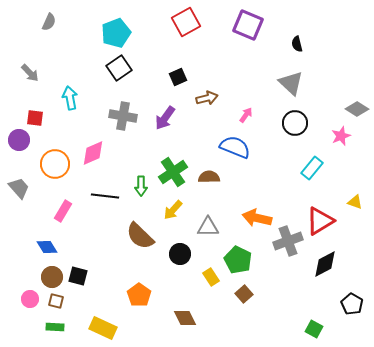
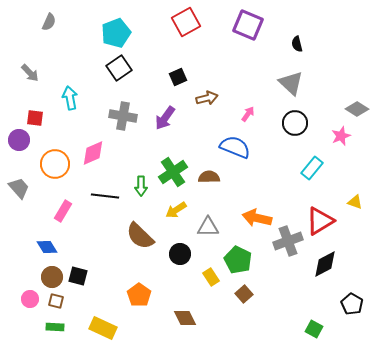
pink arrow at (246, 115): moved 2 px right, 1 px up
yellow arrow at (173, 210): moved 3 px right; rotated 15 degrees clockwise
